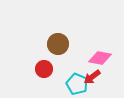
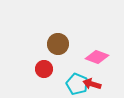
pink diamond: moved 3 px left, 1 px up; rotated 10 degrees clockwise
red arrow: moved 7 px down; rotated 54 degrees clockwise
